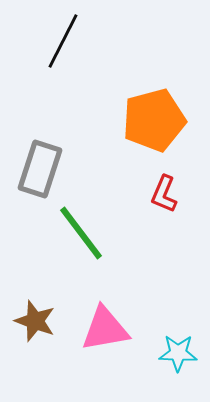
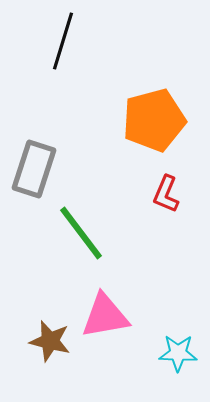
black line: rotated 10 degrees counterclockwise
gray rectangle: moved 6 px left
red L-shape: moved 2 px right
brown star: moved 15 px right, 20 px down; rotated 6 degrees counterclockwise
pink triangle: moved 13 px up
